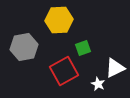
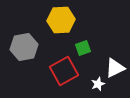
yellow hexagon: moved 2 px right
white star: rotated 24 degrees clockwise
